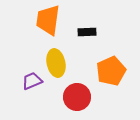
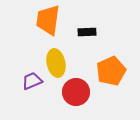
red circle: moved 1 px left, 5 px up
